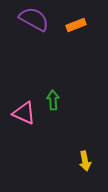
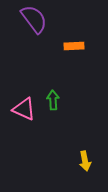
purple semicircle: rotated 24 degrees clockwise
orange rectangle: moved 2 px left, 21 px down; rotated 18 degrees clockwise
pink triangle: moved 4 px up
